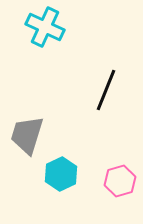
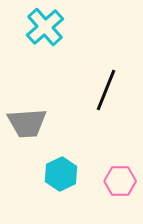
cyan cross: rotated 24 degrees clockwise
gray trapezoid: moved 12 px up; rotated 111 degrees counterclockwise
pink hexagon: rotated 16 degrees clockwise
